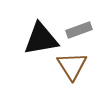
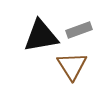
black triangle: moved 3 px up
